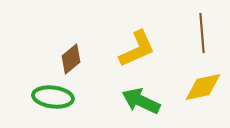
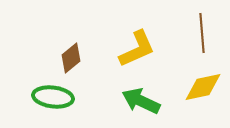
brown diamond: moved 1 px up
